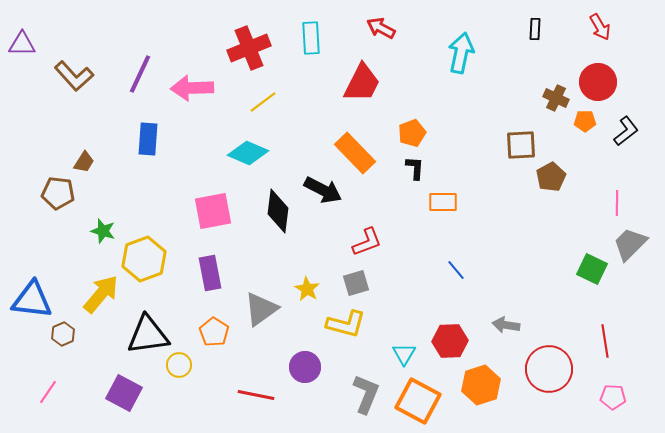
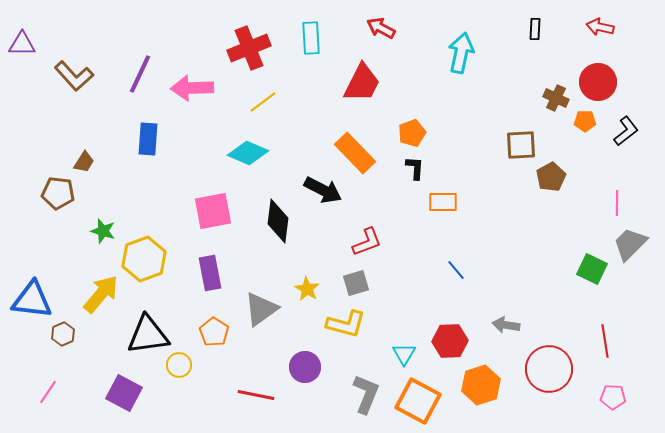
red arrow at (600, 27): rotated 132 degrees clockwise
black diamond at (278, 211): moved 10 px down
